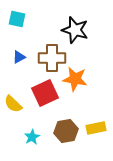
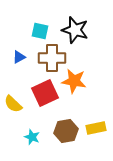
cyan square: moved 23 px right, 12 px down
orange star: moved 1 px left, 2 px down
cyan star: rotated 21 degrees counterclockwise
